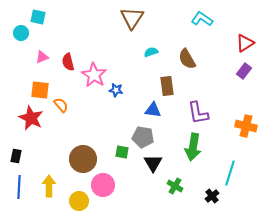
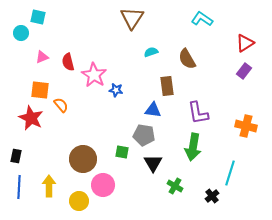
gray pentagon: moved 1 px right, 2 px up
